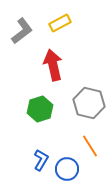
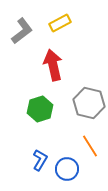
blue L-shape: moved 1 px left
